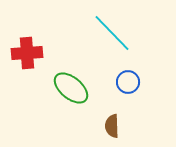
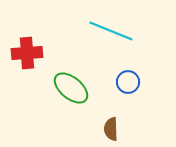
cyan line: moved 1 px left, 2 px up; rotated 24 degrees counterclockwise
brown semicircle: moved 1 px left, 3 px down
